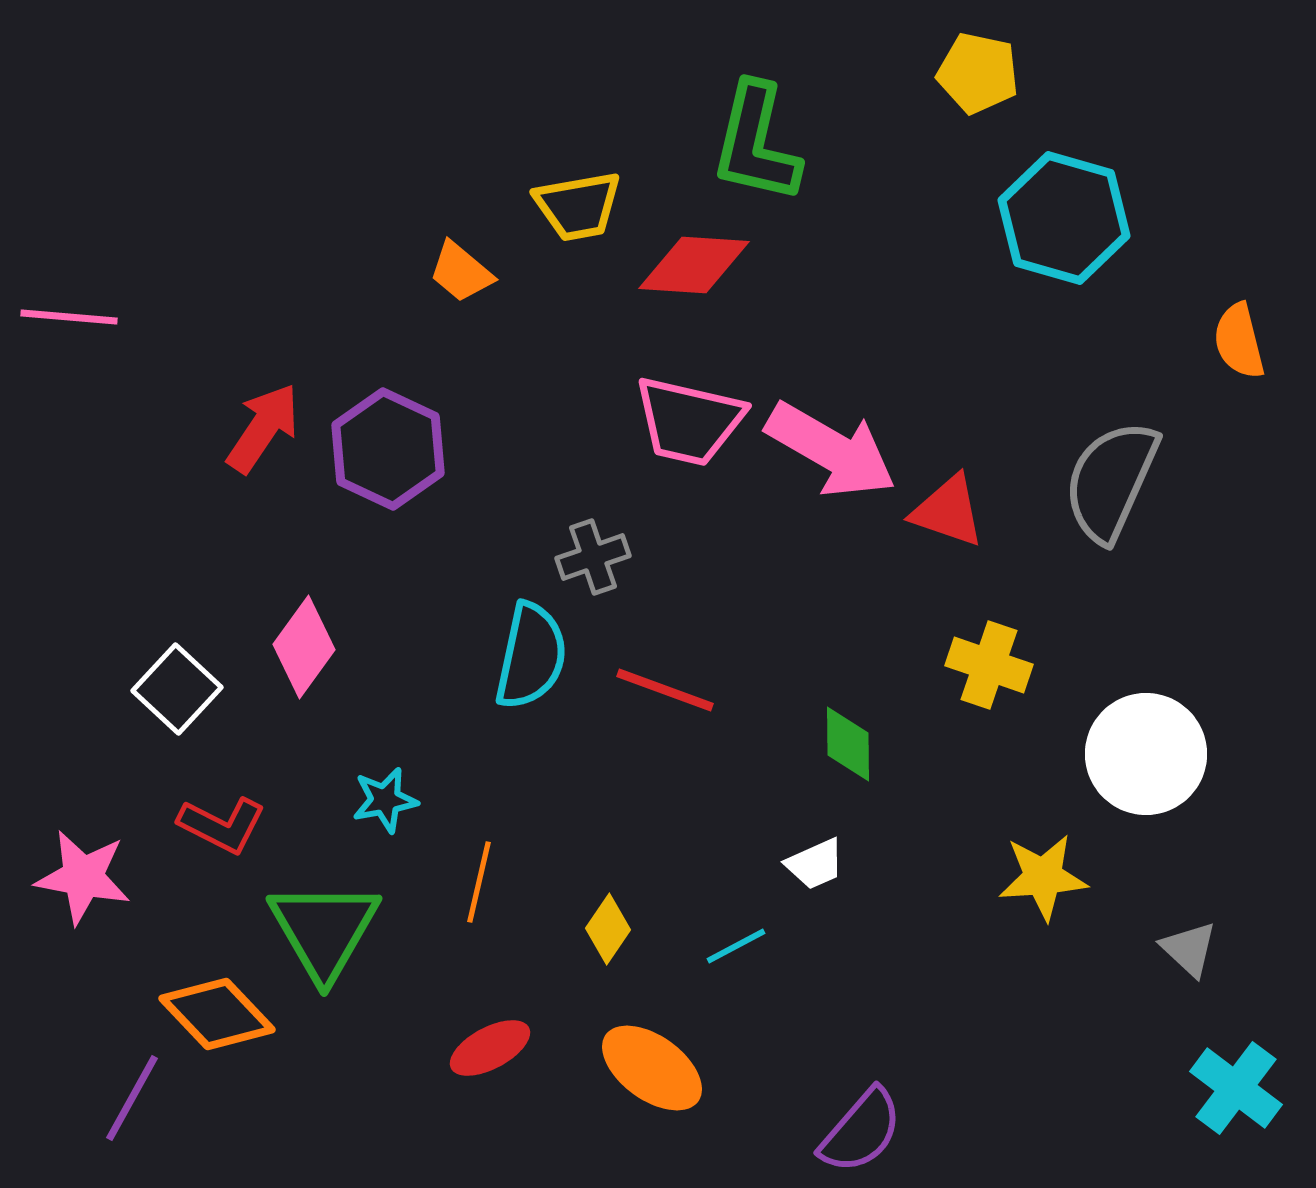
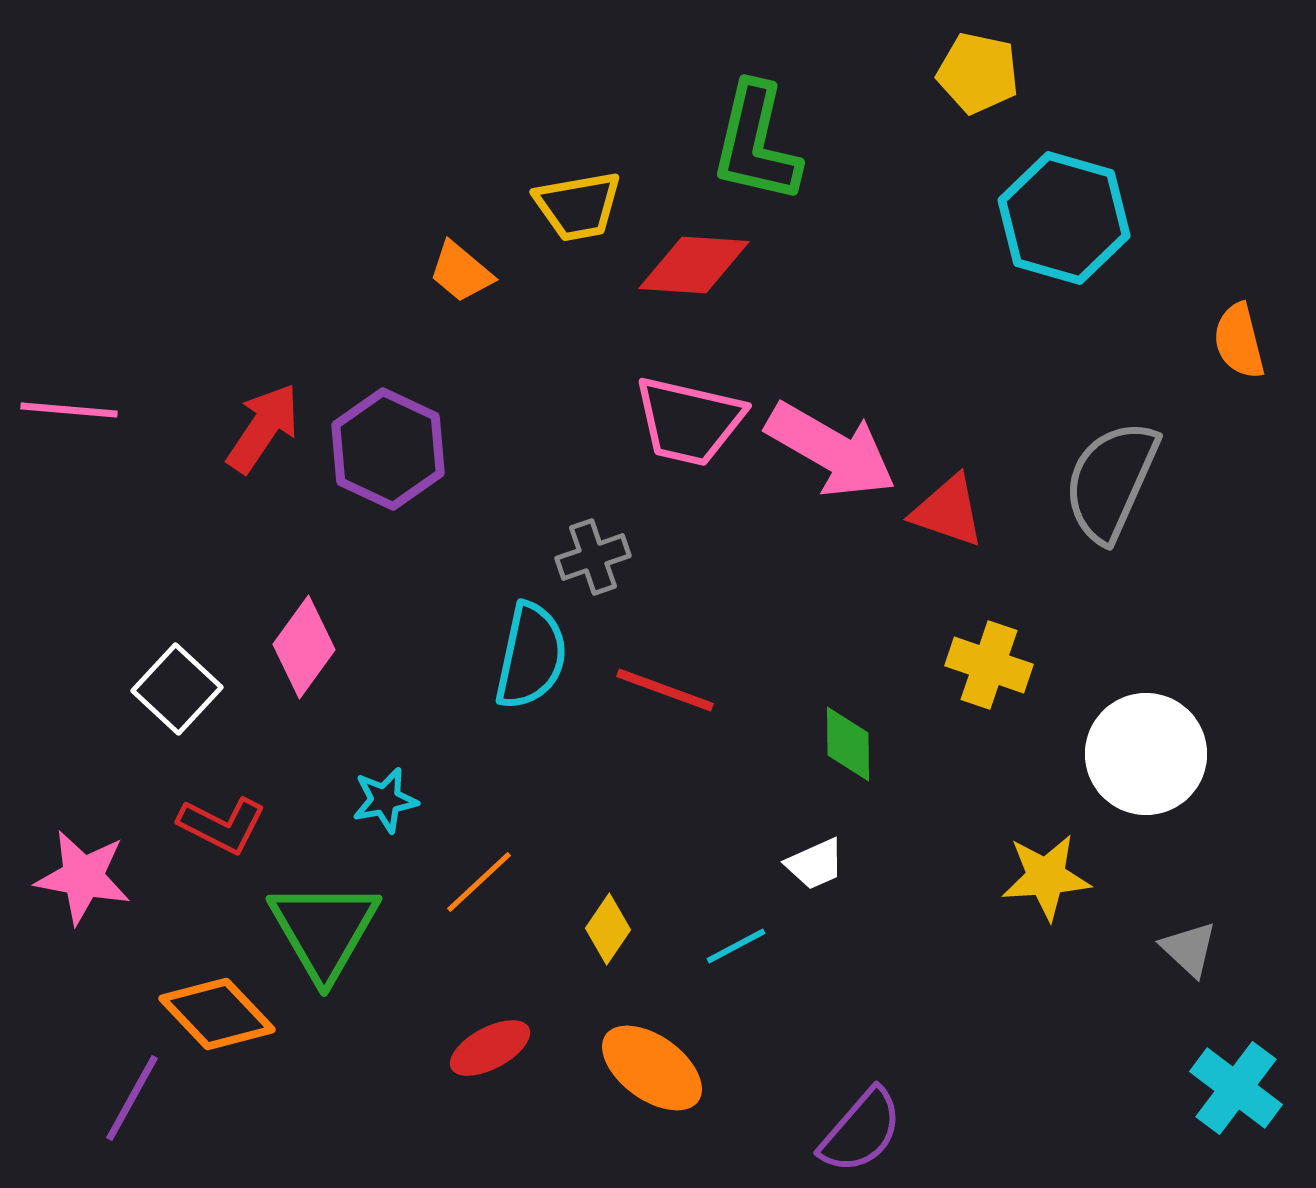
pink line: moved 93 px down
yellow star: moved 3 px right
orange line: rotated 34 degrees clockwise
